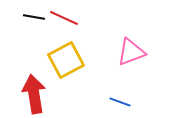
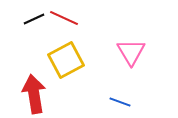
black line: moved 2 px down; rotated 35 degrees counterclockwise
pink triangle: rotated 40 degrees counterclockwise
